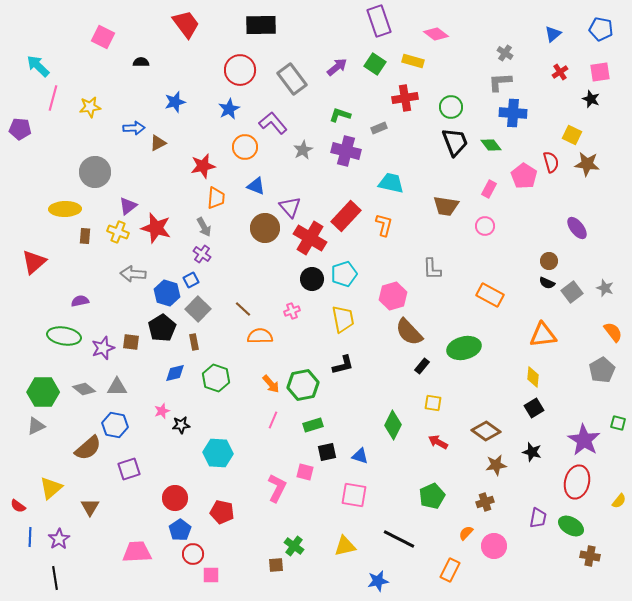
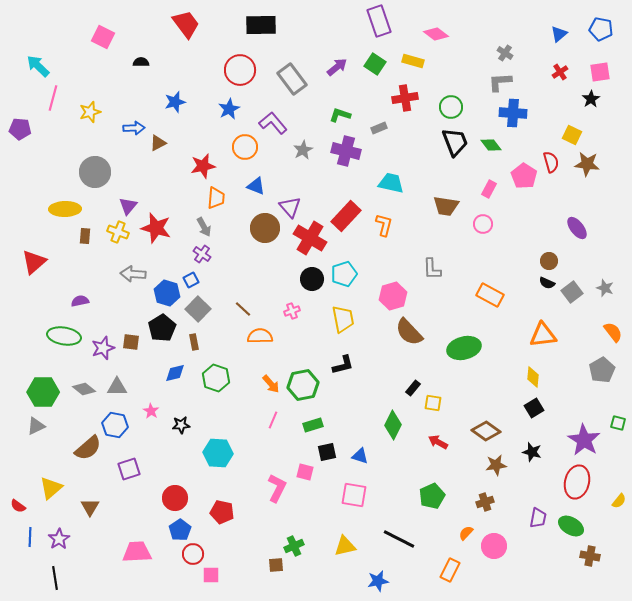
blue triangle at (553, 34): moved 6 px right
black star at (591, 99): rotated 18 degrees clockwise
yellow star at (90, 107): moved 5 px down; rotated 10 degrees counterclockwise
purple triangle at (128, 206): rotated 12 degrees counterclockwise
pink circle at (485, 226): moved 2 px left, 2 px up
black rectangle at (422, 366): moved 9 px left, 22 px down
pink star at (162, 411): moved 11 px left; rotated 21 degrees counterclockwise
green cross at (294, 546): rotated 30 degrees clockwise
